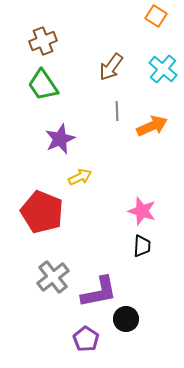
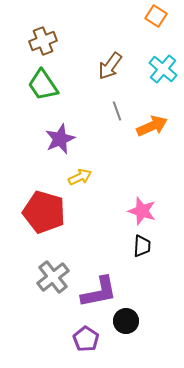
brown arrow: moved 1 px left, 1 px up
gray line: rotated 18 degrees counterclockwise
red pentagon: moved 2 px right; rotated 6 degrees counterclockwise
black circle: moved 2 px down
